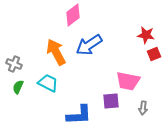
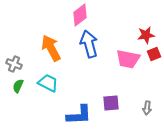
pink diamond: moved 7 px right
red star: rotated 18 degrees counterclockwise
blue arrow: moved 1 px up; rotated 108 degrees clockwise
orange arrow: moved 5 px left, 4 px up
pink trapezoid: moved 22 px up
green semicircle: moved 1 px up
purple square: moved 2 px down
gray arrow: moved 4 px right
